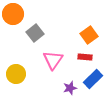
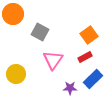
gray square: moved 5 px right, 1 px up; rotated 24 degrees counterclockwise
red rectangle: rotated 32 degrees counterclockwise
purple star: rotated 16 degrees clockwise
